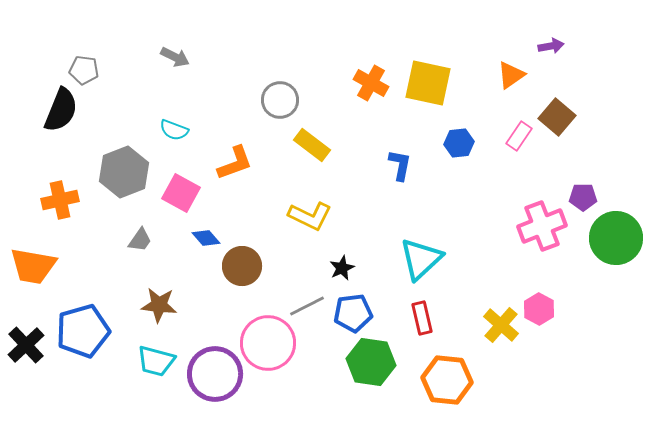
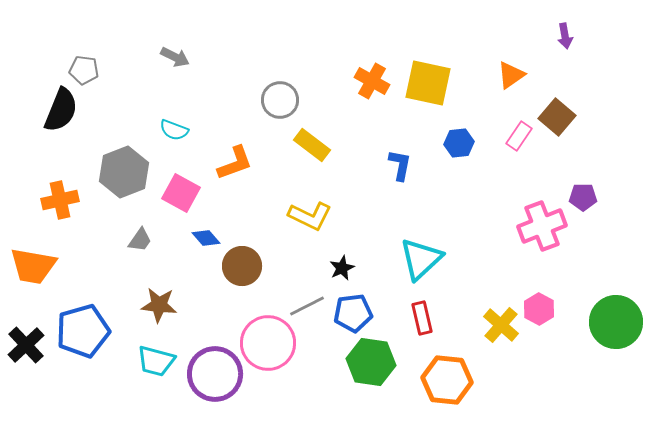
purple arrow at (551, 46): moved 14 px right, 10 px up; rotated 90 degrees clockwise
orange cross at (371, 83): moved 1 px right, 2 px up
green circle at (616, 238): moved 84 px down
